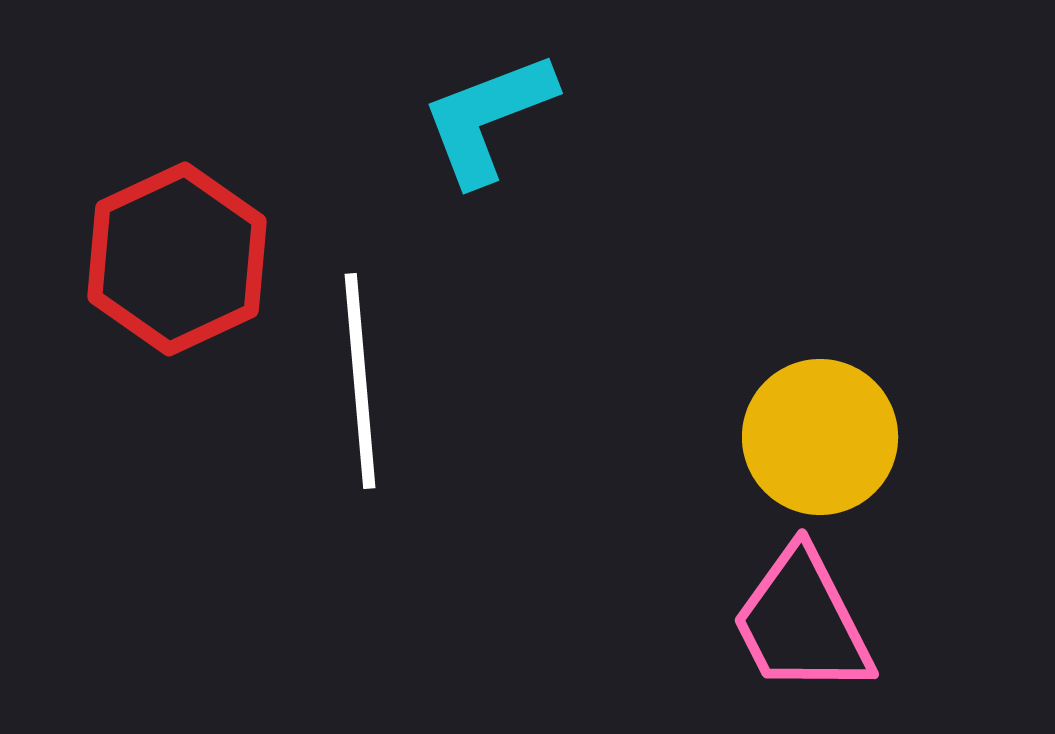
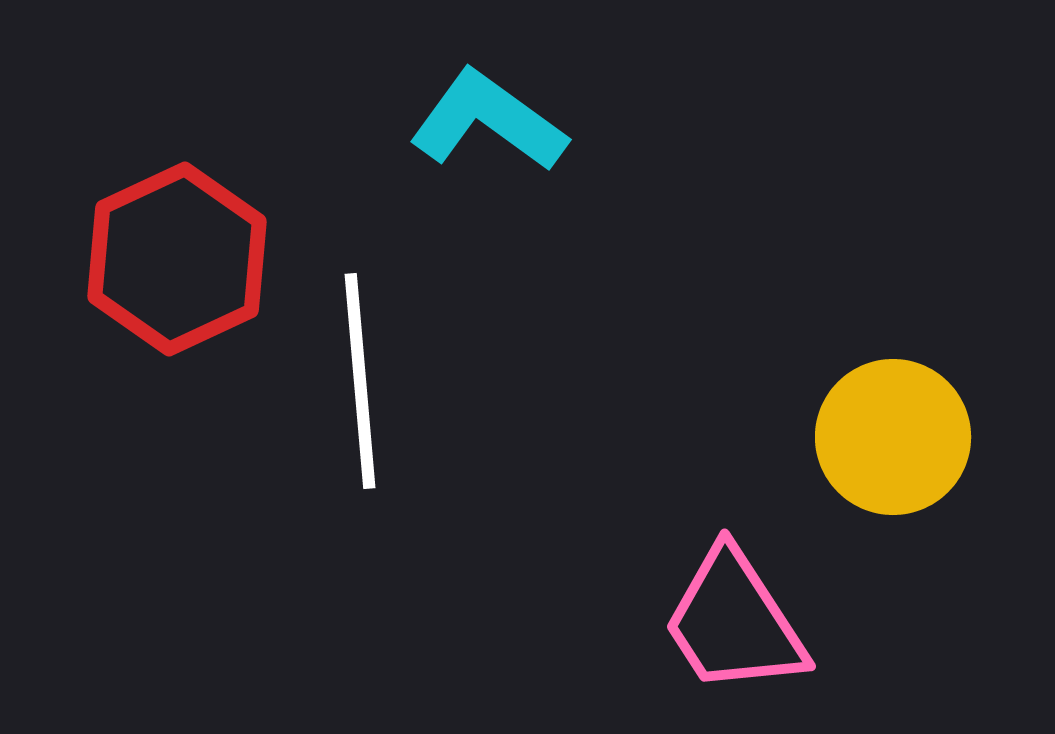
cyan L-shape: moved 3 px down; rotated 57 degrees clockwise
yellow circle: moved 73 px right
pink trapezoid: moved 68 px left; rotated 6 degrees counterclockwise
